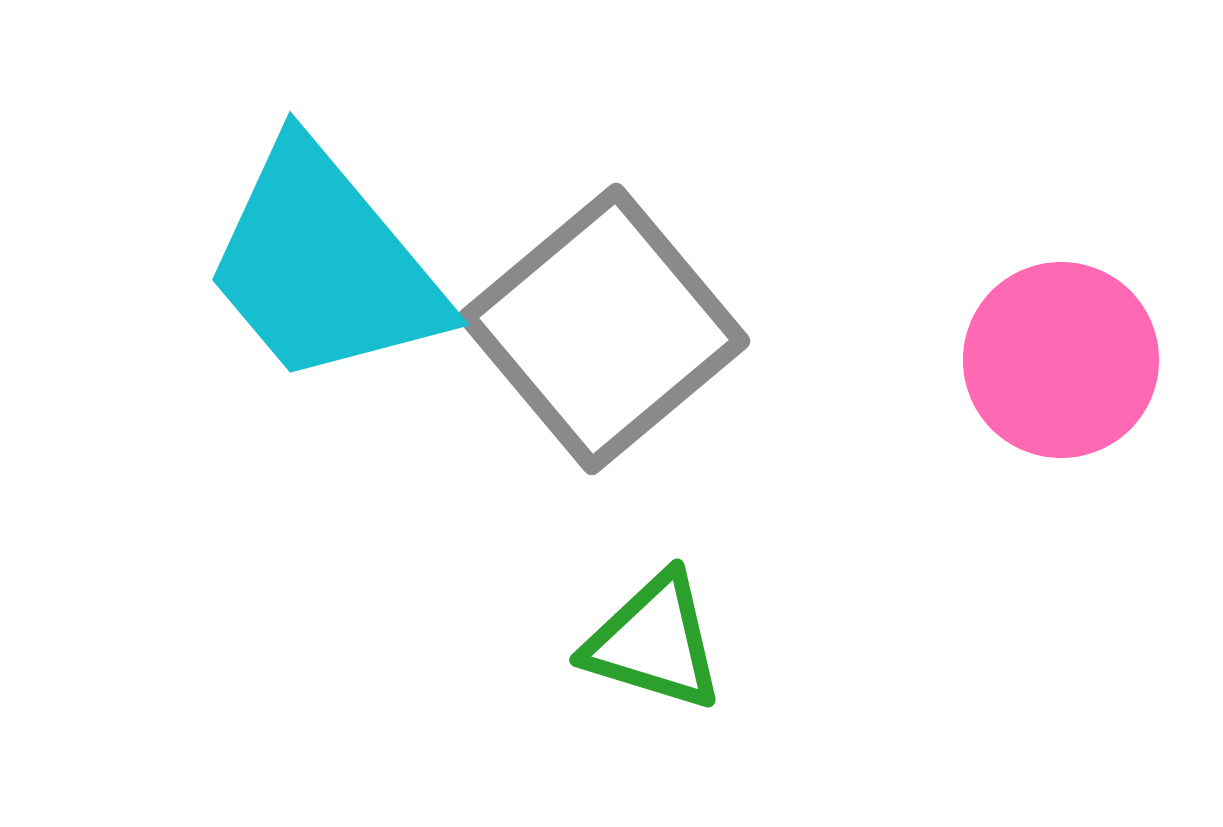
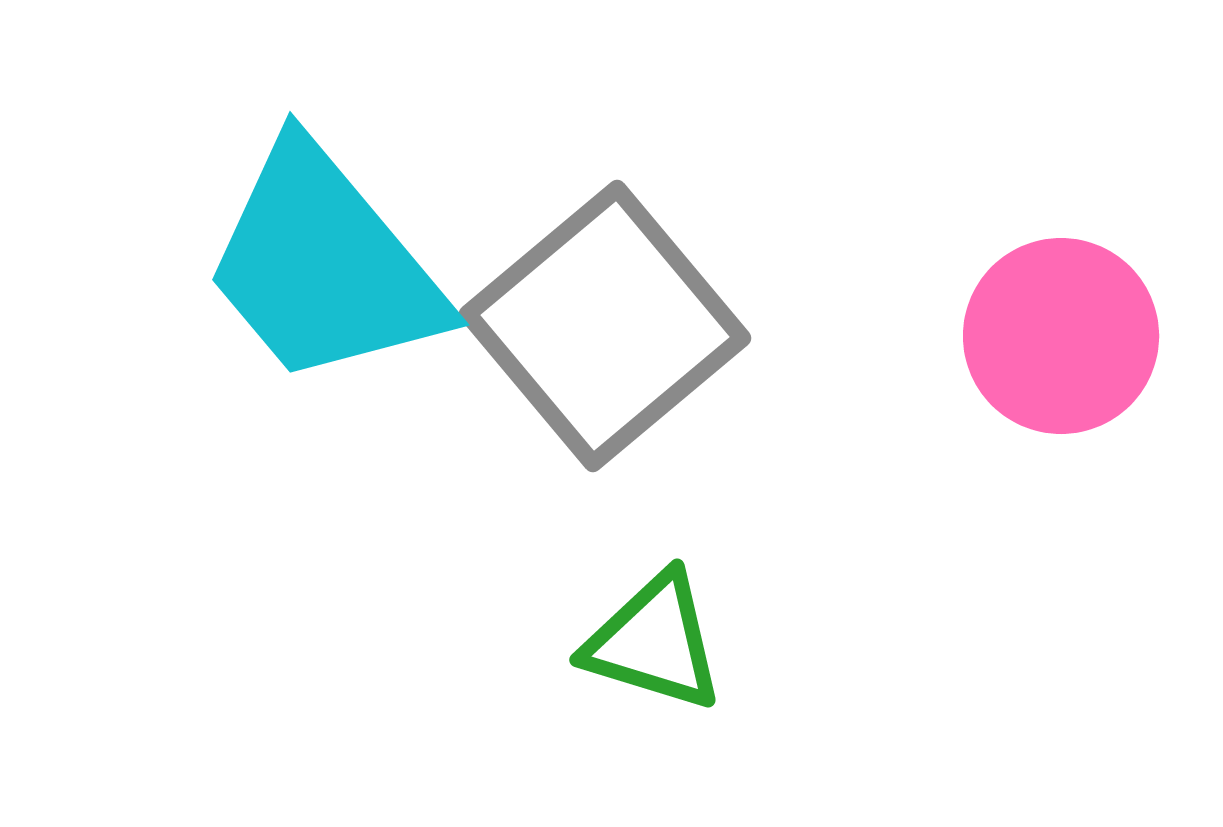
gray square: moved 1 px right, 3 px up
pink circle: moved 24 px up
